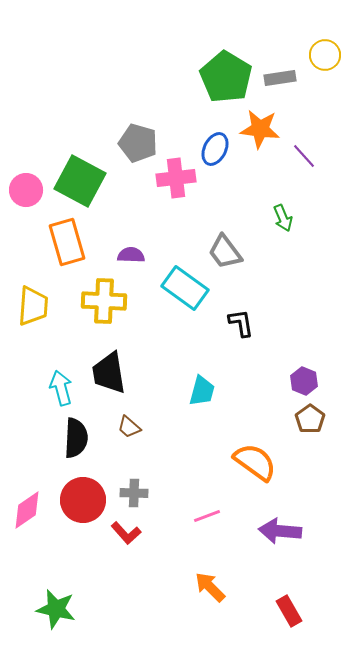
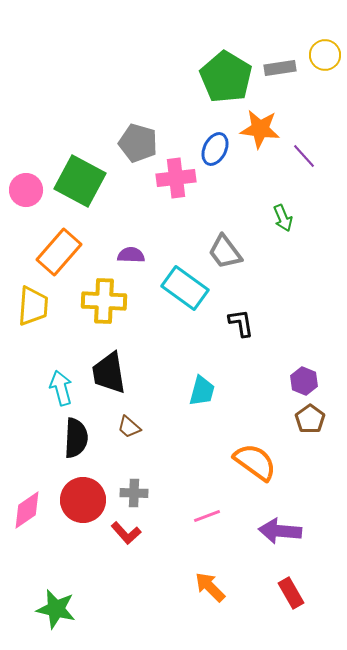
gray rectangle: moved 10 px up
orange rectangle: moved 8 px left, 10 px down; rotated 57 degrees clockwise
red rectangle: moved 2 px right, 18 px up
